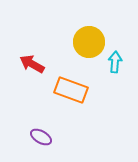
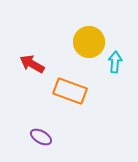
orange rectangle: moved 1 px left, 1 px down
